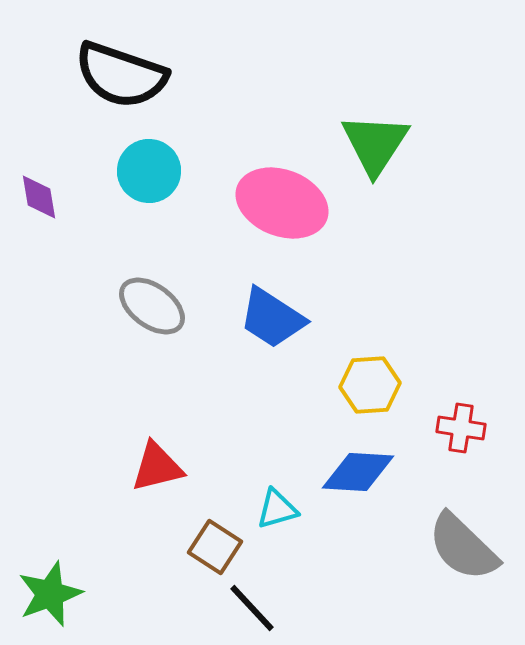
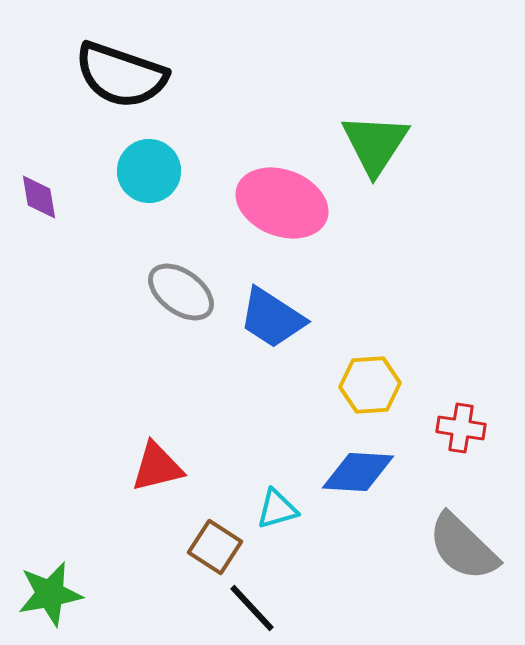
gray ellipse: moved 29 px right, 14 px up
green star: rotated 10 degrees clockwise
